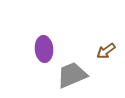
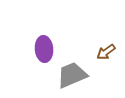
brown arrow: moved 1 px down
